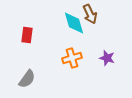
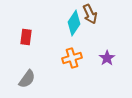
cyan diamond: rotated 50 degrees clockwise
red rectangle: moved 1 px left, 2 px down
purple star: rotated 21 degrees clockwise
